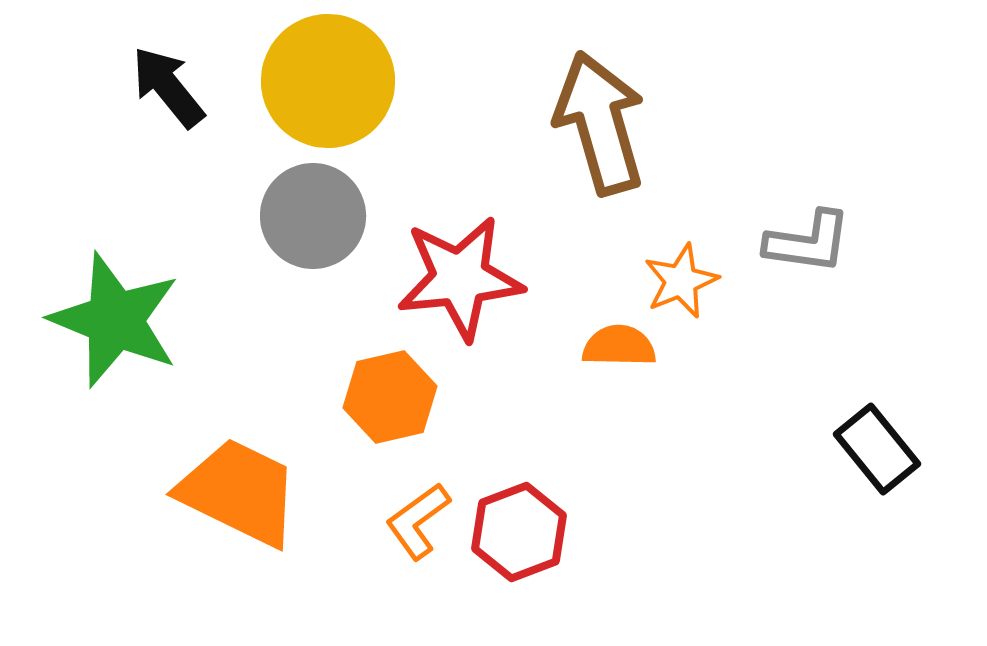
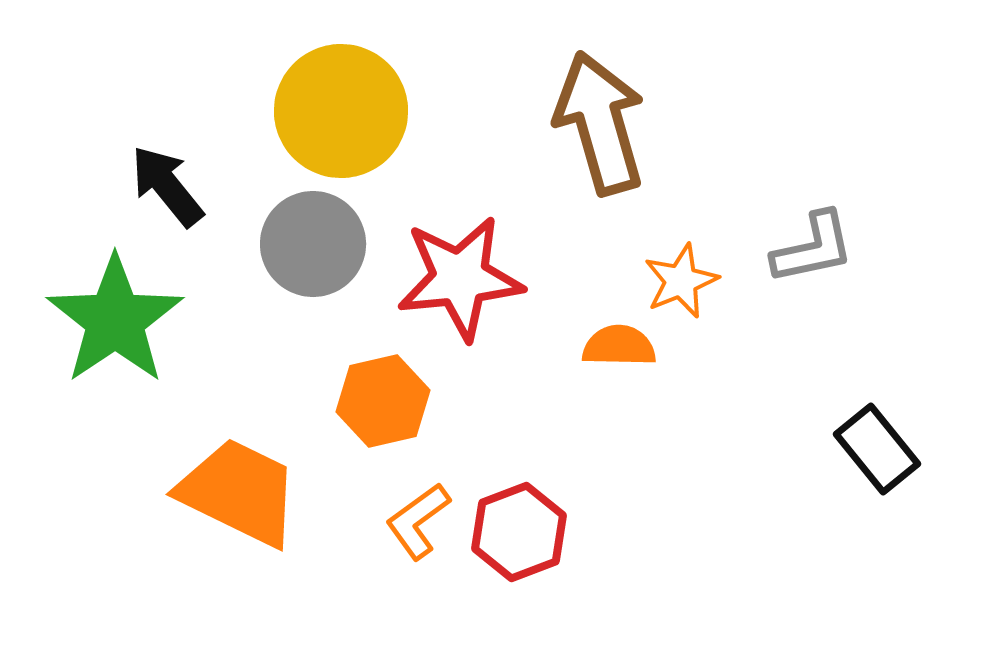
yellow circle: moved 13 px right, 30 px down
black arrow: moved 1 px left, 99 px down
gray circle: moved 28 px down
gray L-shape: moved 5 px right, 6 px down; rotated 20 degrees counterclockwise
green star: rotated 16 degrees clockwise
orange hexagon: moved 7 px left, 4 px down
